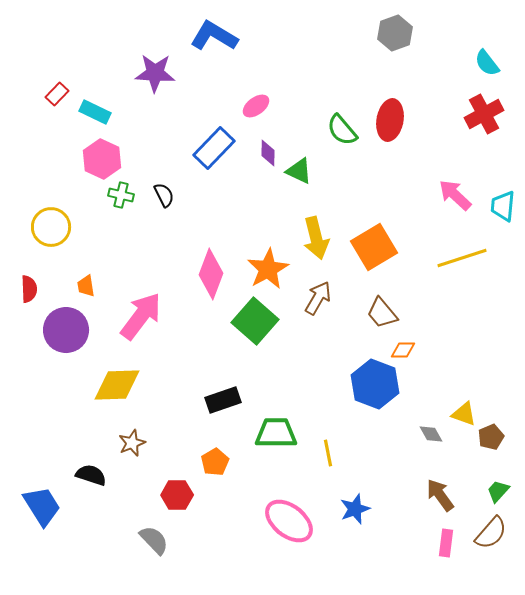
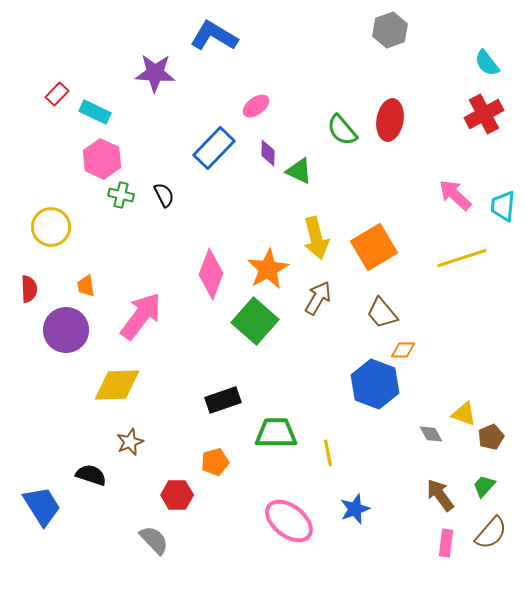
gray hexagon at (395, 33): moved 5 px left, 3 px up
brown star at (132, 443): moved 2 px left, 1 px up
orange pentagon at (215, 462): rotated 16 degrees clockwise
green trapezoid at (498, 491): moved 14 px left, 5 px up
